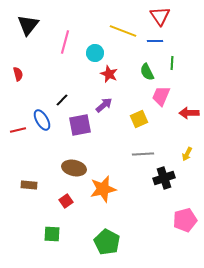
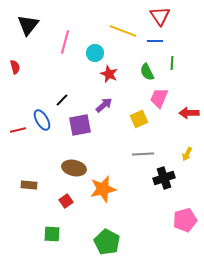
red semicircle: moved 3 px left, 7 px up
pink trapezoid: moved 2 px left, 2 px down
